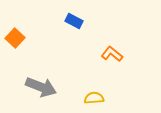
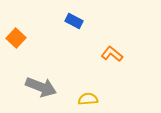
orange square: moved 1 px right
yellow semicircle: moved 6 px left, 1 px down
